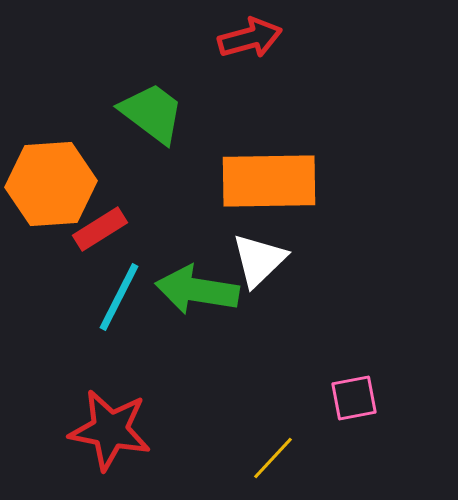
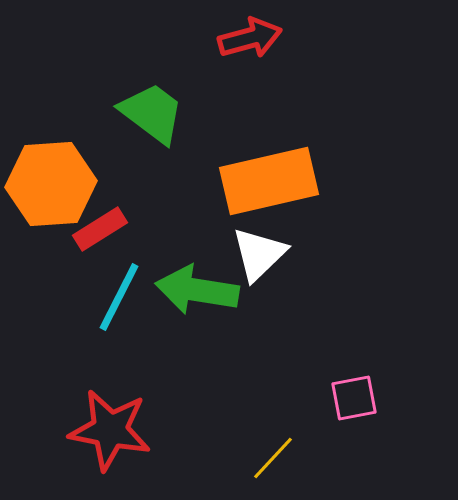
orange rectangle: rotated 12 degrees counterclockwise
white triangle: moved 6 px up
